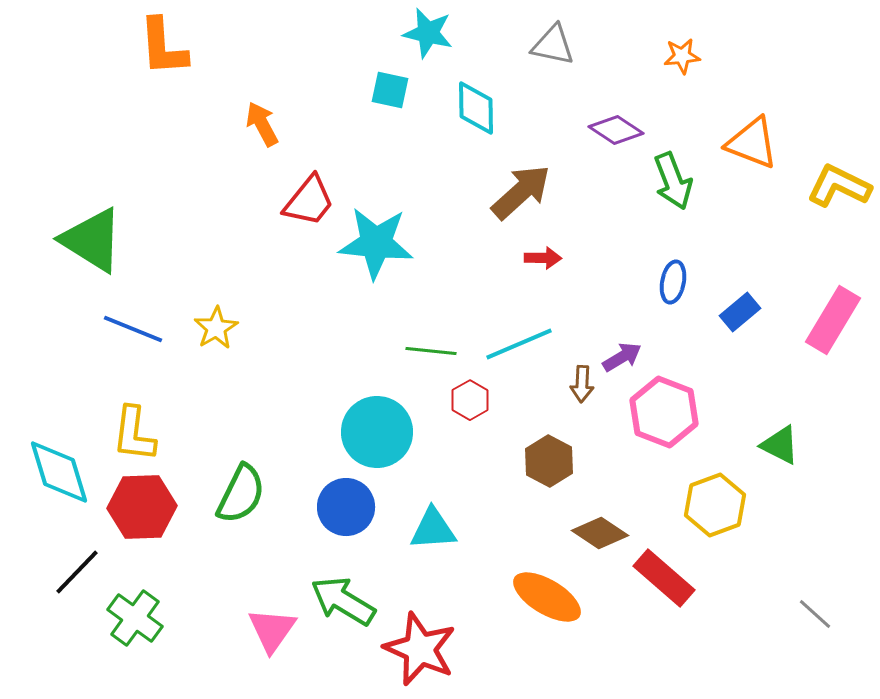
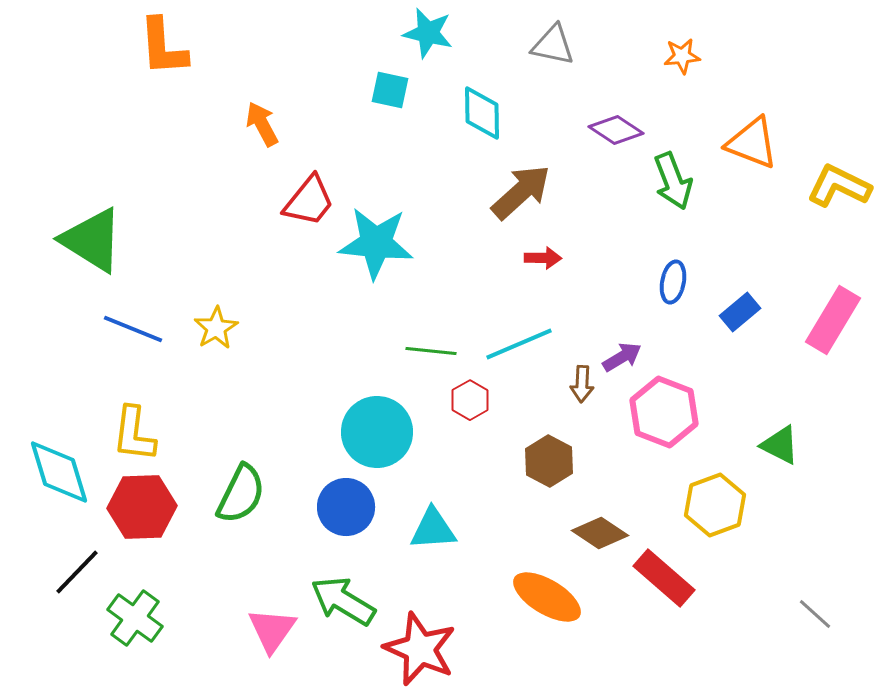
cyan diamond at (476, 108): moved 6 px right, 5 px down
